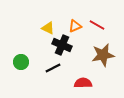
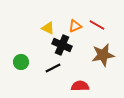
red semicircle: moved 3 px left, 3 px down
